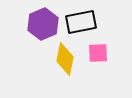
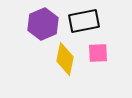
black rectangle: moved 3 px right, 1 px up
